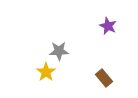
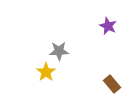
brown rectangle: moved 8 px right, 6 px down
